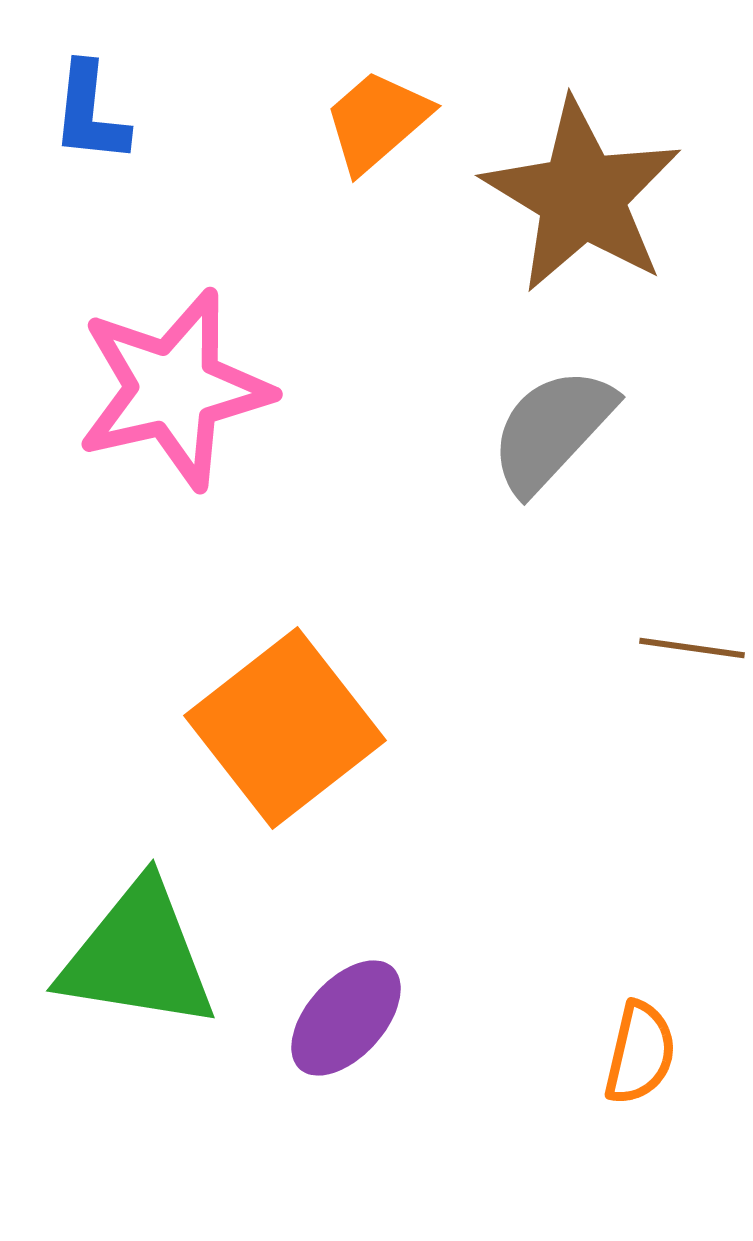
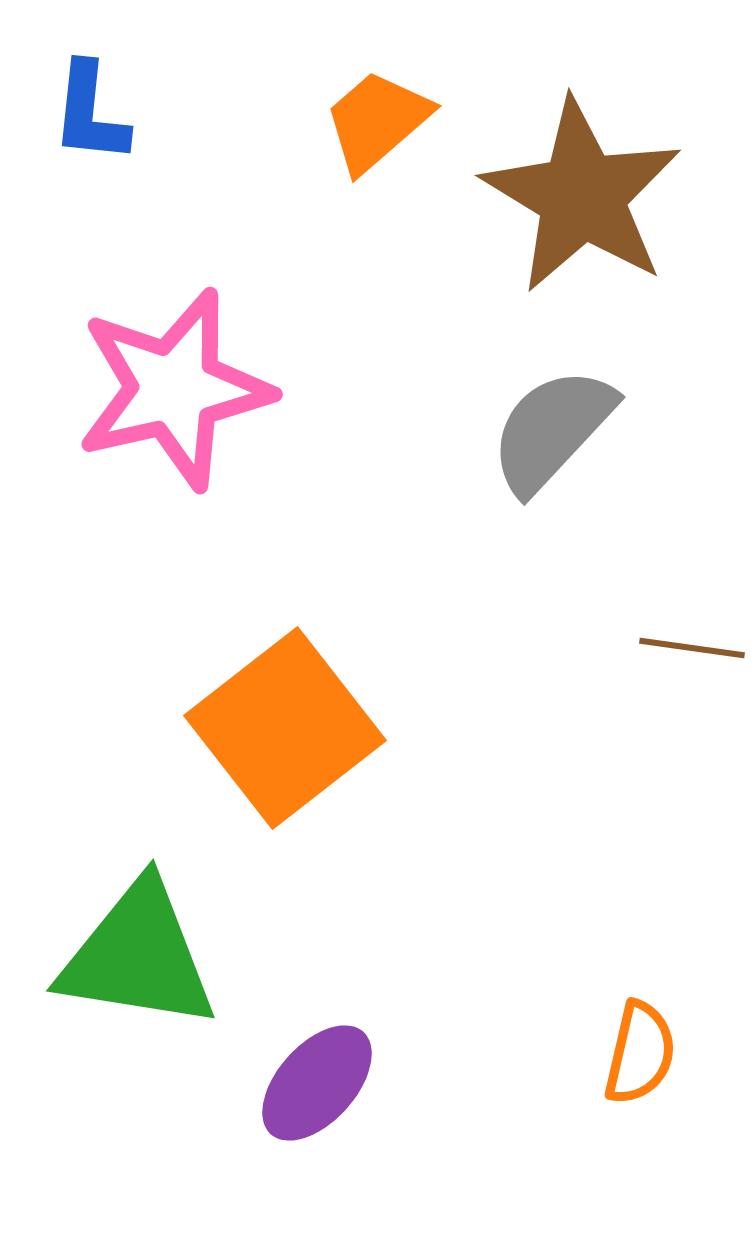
purple ellipse: moved 29 px left, 65 px down
